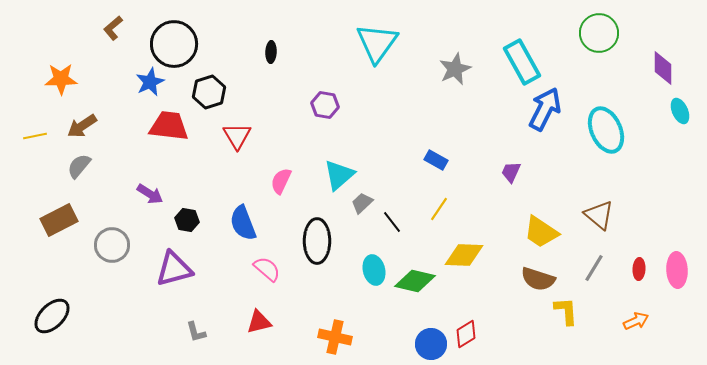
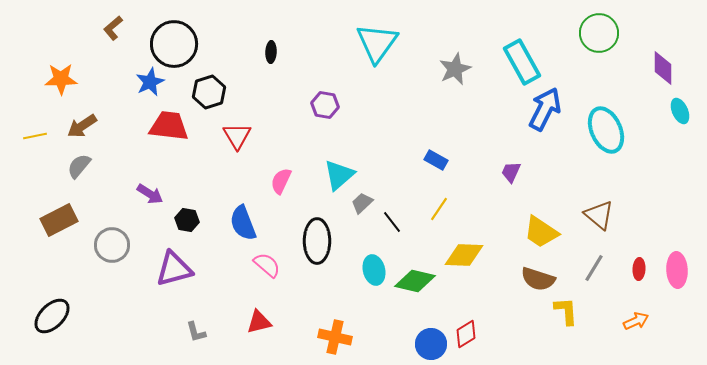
pink semicircle at (267, 269): moved 4 px up
